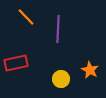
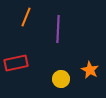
orange line: rotated 66 degrees clockwise
